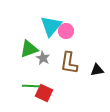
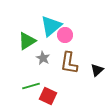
cyan triangle: rotated 10 degrees clockwise
pink circle: moved 1 px left, 4 px down
green triangle: moved 2 px left, 8 px up; rotated 12 degrees counterclockwise
black triangle: rotated 32 degrees counterclockwise
green line: rotated 18 degrees counterclockwise
red square: moved 4 px right, 3 px down
